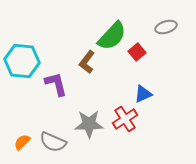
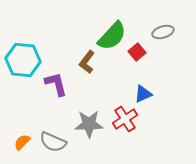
gray ellipse: moved 3 px left, 5 px down
cyan hexagon: moved 1 px right, 1 px up
